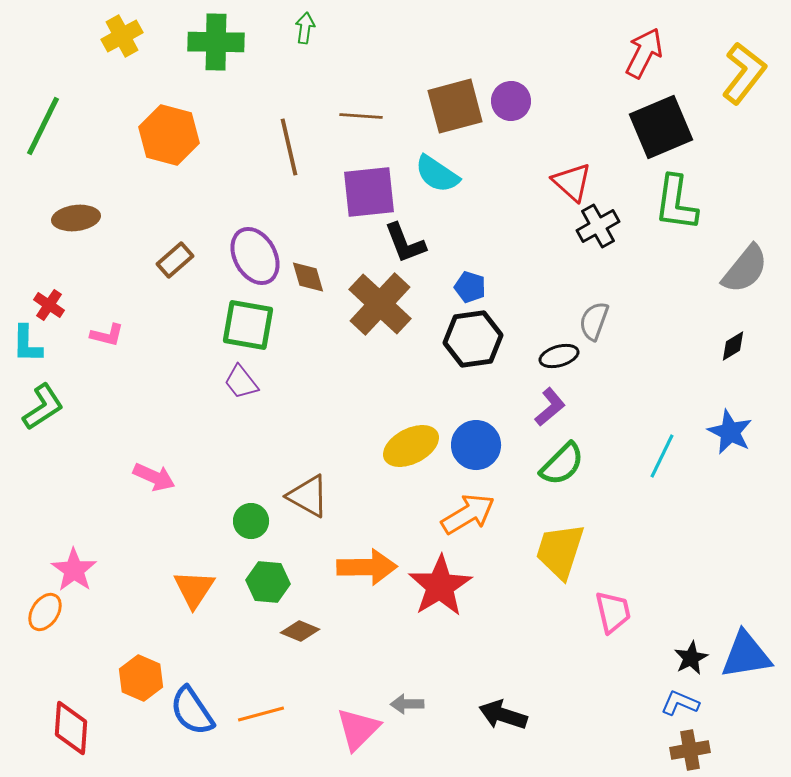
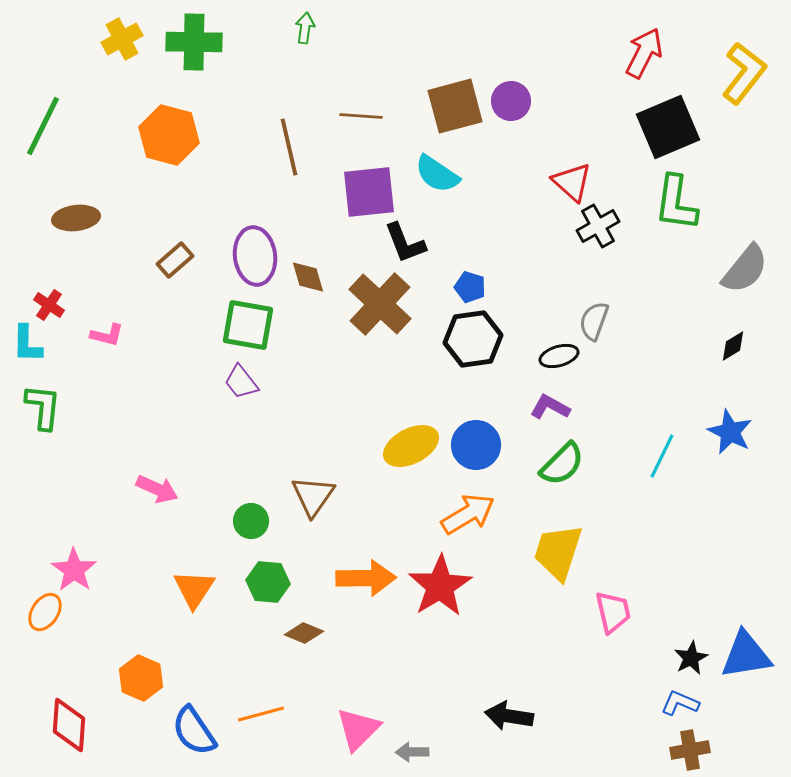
yellow cross at (122, 36): moved 3 px down
green cross at (216, 42): moved 22 px left
black square at (661, 127): moved 7 px right
purple ellipse at (255, 256): rotated 22 degrees clockwise
green L-shape at (43, 407): rotated 51 degrees counterclockwise
purple L-shape at (550, 407): rotated 111 degrees counterclockwise
pink arrow at (154, 477): moved 3 px right, 12 px down
brown triangle at (308, 496): moved 5 px right; rotated 36 degrees clockwise
yellow trapezoid at (560, 551): moved 2 px left, 1 px down
orange arrow at (367, 567): moved 1 px left, 11 px down
brown diamond at (300, 631): moved 4 px right, 2 px down
gray arrow at (407, 704): moved 5 px right, 48 px down
blue semicircle at (192, 711): moved 2 px right, 20 px down
black arrow at (503, 715): moved 6 px right, 1 px down; rotated 9 degrees counterclockwise
red diamond at (71, 728): moved 2 px left, 3 px up
